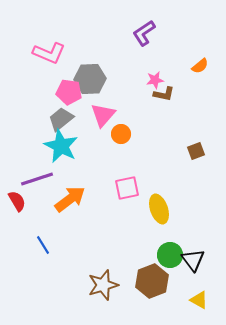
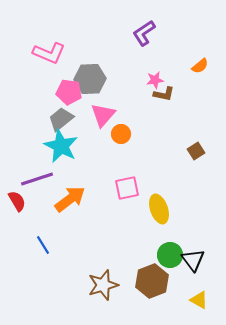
brown square: rotated 12 degrees counterclockwise
